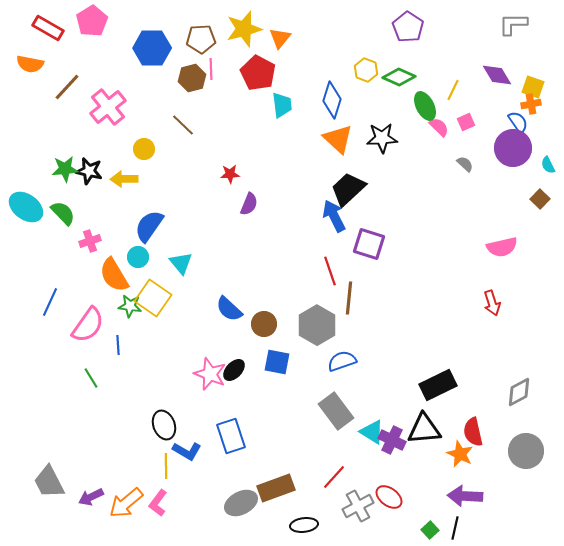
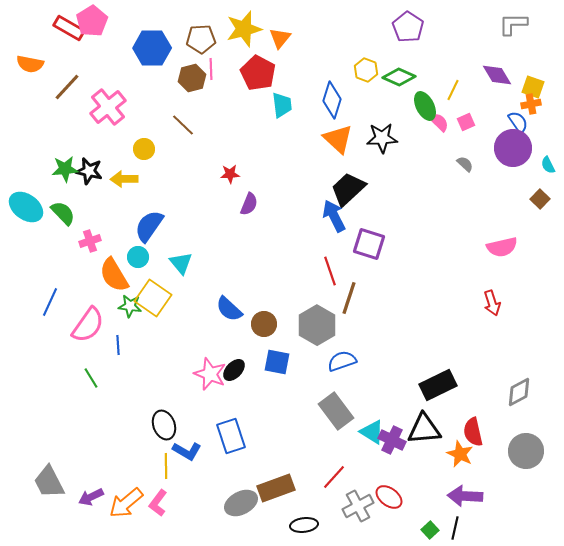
red rectangle at (48, 28): moved 21 px right
pink semicircle at (439, 127): moved 5 px up
brown line at (349, 298): rotated 12 degrees clockwise
